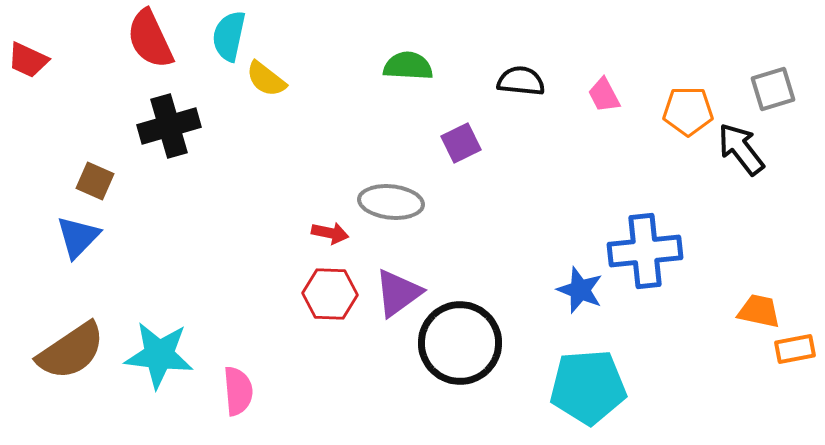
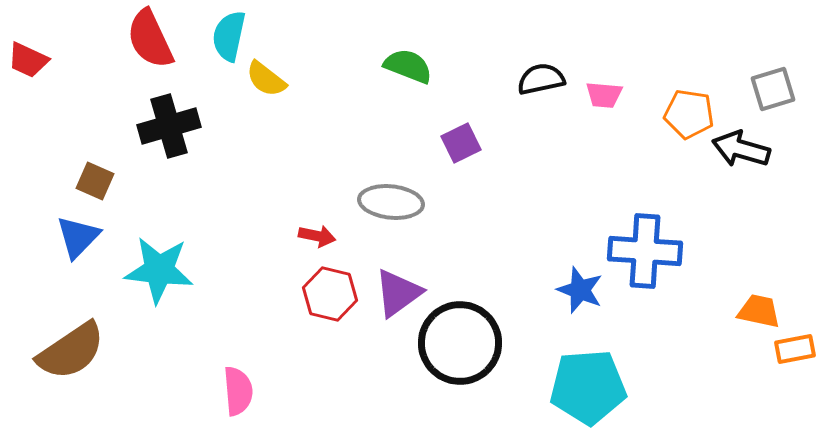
green semicircle: rotated 18 degrees clockwise
black semicircle: moved 20 px right, 2 px up; rotated 18 degrees counterclockwise
pink trapezoid: rotated 57 degrees counterclockwise
orange pentagon: moved 1 px right, 3 px down; rotated 9 degrees clockwise
black arrow: rotated 36 degrees counterclockwise
red arrow: moved 13 px left, 3 px down
blue cross: rotated 10 degrees clockwise
red hexagon: rotated 12 degrees clockwise
cyan star: moved 85 px up
